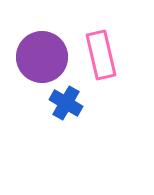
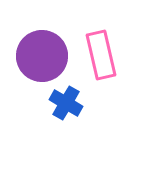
purple circle: moved 1 px up
